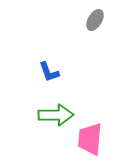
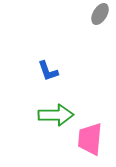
gray ellipse: moved 5 px right, 6 px up
blue L-shape: moved 1 px left, 1 px up
